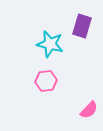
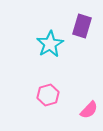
cyan star: rotated 28 degrees clockwise
pink hexagon: moved 2 px right, 14 px down; rotated 10 degrees counterclockwise
